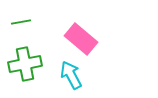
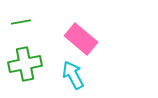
cyan arrow: moved 2 px right
